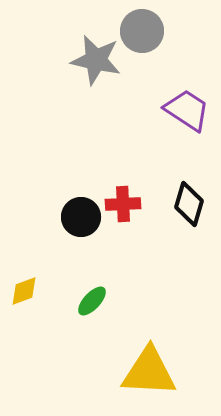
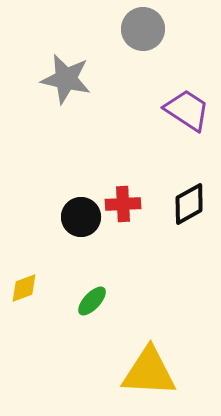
gray circle: moved 1 px right, 2 px up
gray star: moved 30 px left, 19 px down
black diamond: rotated 45 degrees clockwise
yellow diamond: moved 3 px up
